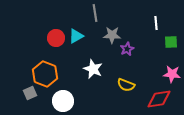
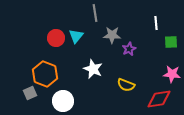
cyan triangle: rotated 21 degrees counterclockwise
purple star: moved 2 px right
